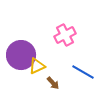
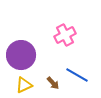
yellow triangle: moved 13 px left, 19 px down
blue line: moved 6 px left, 3 px down
